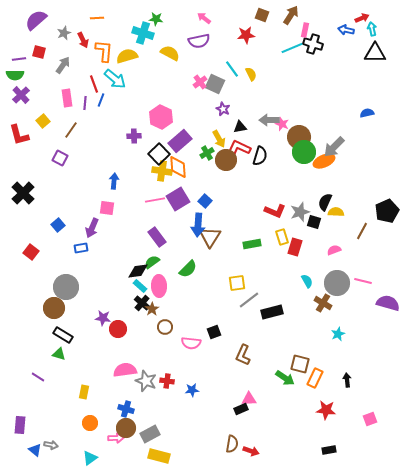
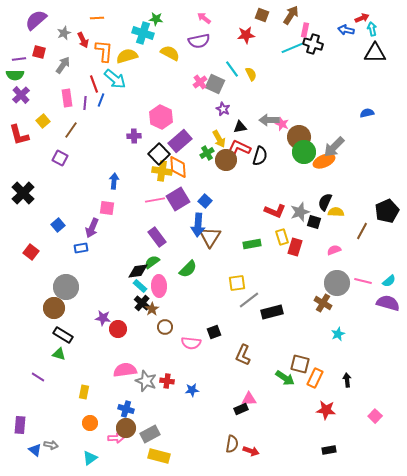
cyan semicircle at (307, 281): moved 82 px right; rotated 80 degrees clockwise
pink square at (370, 419): moved 5 px right, 3 px up; rotated 24 degrees counterclockwise
